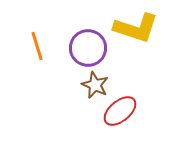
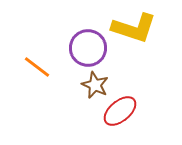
yellow L-shape: moved 2 px left
orange line: moved 21 px down; rotated 36 degrees counterclockwise
